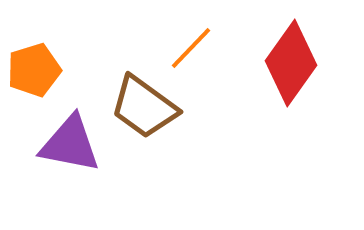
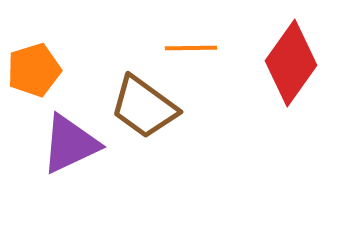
orange line: rotated 45 degrees clockwise
purple triangle: rotated 36 degrees counterclockwise
